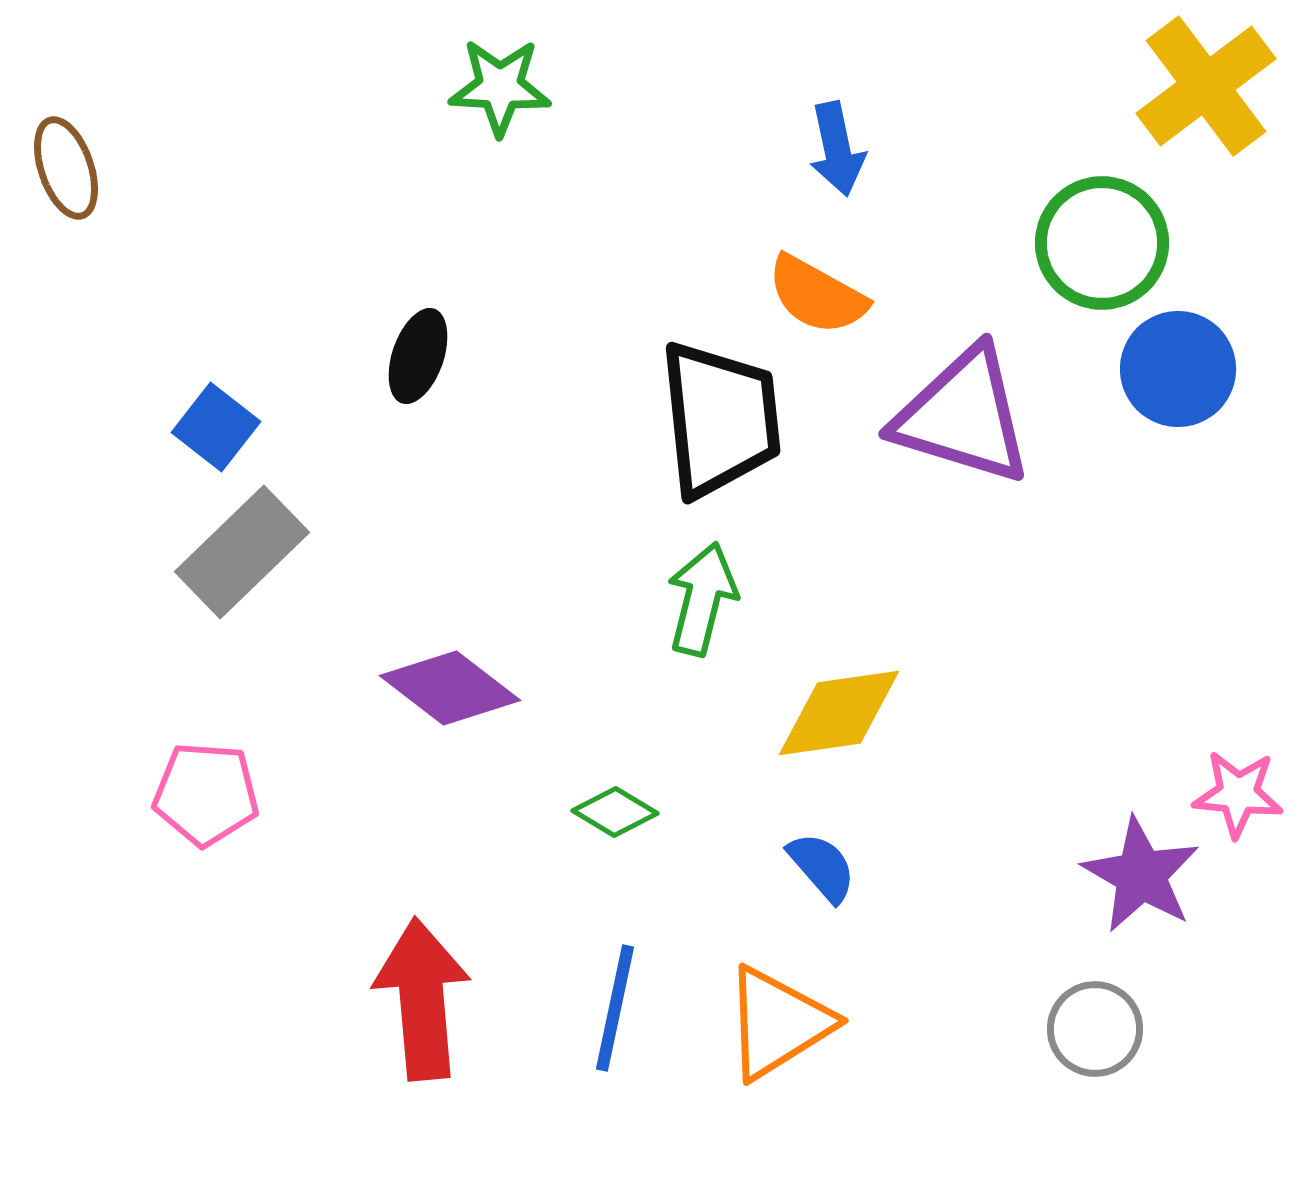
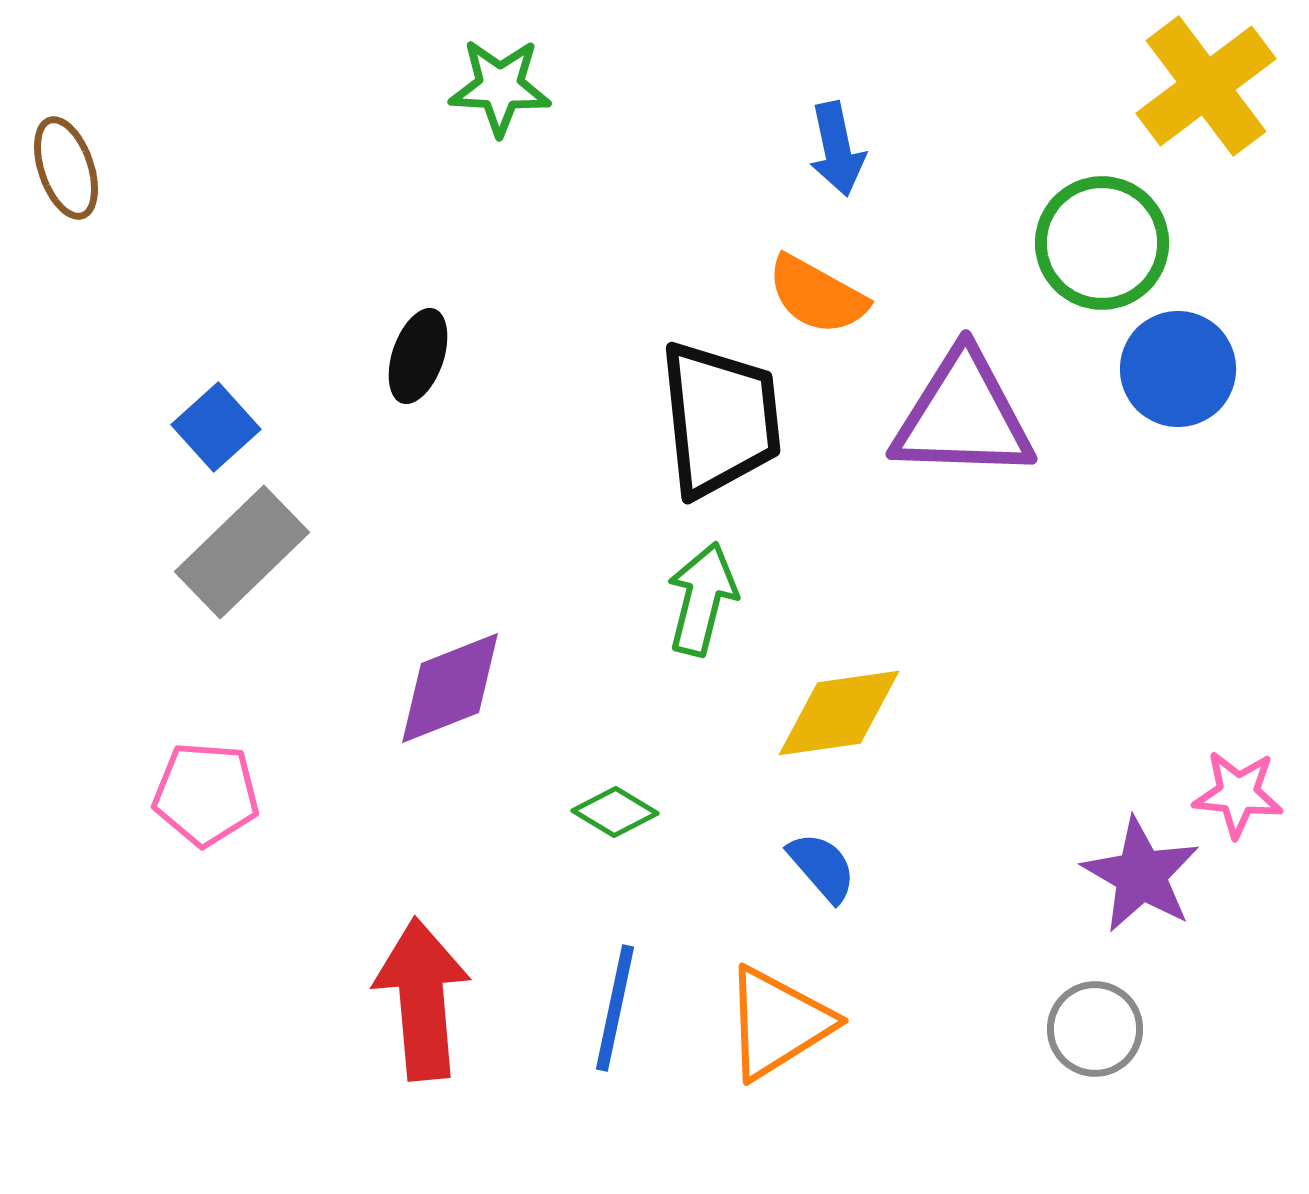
purple triangle: rotated 15 degrees counterclockwise
blue square: rotated 10 degrees clockwise
purple diamond: rotated 59 degrees counterclockwise
